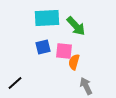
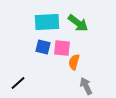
cyan rectangle: moved 4 px down
green arrow: moved 2 px right, 3 px up; rotated 10 degrees counterclockwise
blue square: rotated 28 degrees clockwise
pink square: moved 2 px left, 3 px up
black line: moved 3 px right
